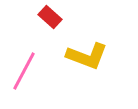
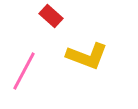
red rectangle: moved 1 px right, 1 px up
